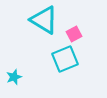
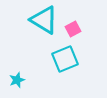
pink square: moved 1 px left, 5 px up
cyan star: moved 3 px right, 3 px down
